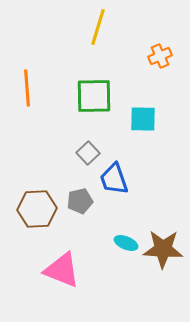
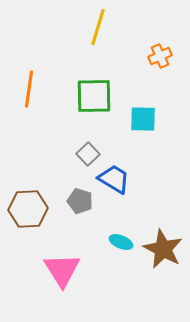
orange line: moved 2 px right, 1 px down; rotated 12 degrees clockwise
gray square: moved 1 px down
blue trapezoid: rotated 140 degrees clockwise
gray pentagon: rotated 30 degrees clockwise
brown hexagon: moved 9 px left
cyan ellipse: moved 5 px left, 1 px up
brown star: rotated 24 degrees clockwise
pink triangle: rotated 36 degrees clockwise
